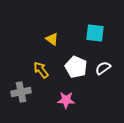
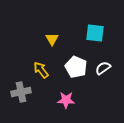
yellow triangle: rotated 24 degrees clockwise
